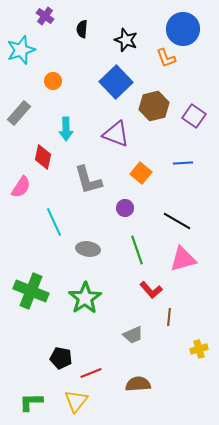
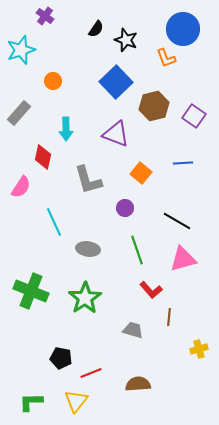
black semicircle: moved 14 px right; rotated 150 degrees counterclockwise
gray trapezoid: moved 5 px up; rotated 140 degrees counterclockwise
